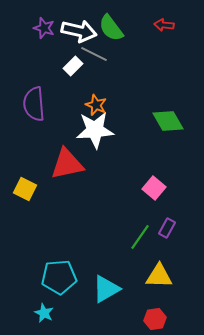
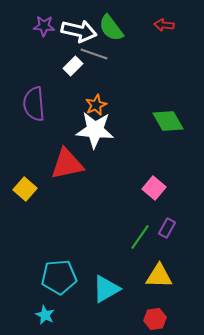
purple star: moved 2 px up; rotated 15 degrees counterclockwise
gray line: rotated 8 degrees counterclockwise
orange star: rotated 25 degrees clockwise
white star: rotated 9 degrees clockwise
yellow square: rotated 15 degrees clockwise
cyan star: moved 1 px right, 2 px down
